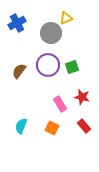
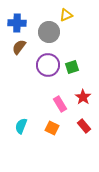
yellow triangle: moved 3 px up
blue cross: rotated 30 degrees clockwise
gray circle: moved 2 px left, 1 px up
brown semicircle: moved 24 px up
red star: moved 1 px right; rotated 21 degrees clockwise
